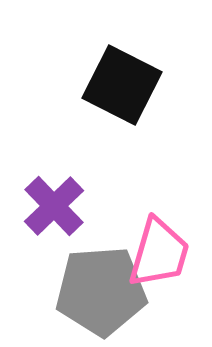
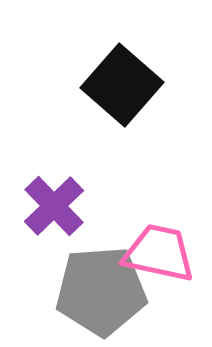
black square: rotated 14 degrees clockwise
pink trapezoid: rotated 94 degrees counterclockwise
